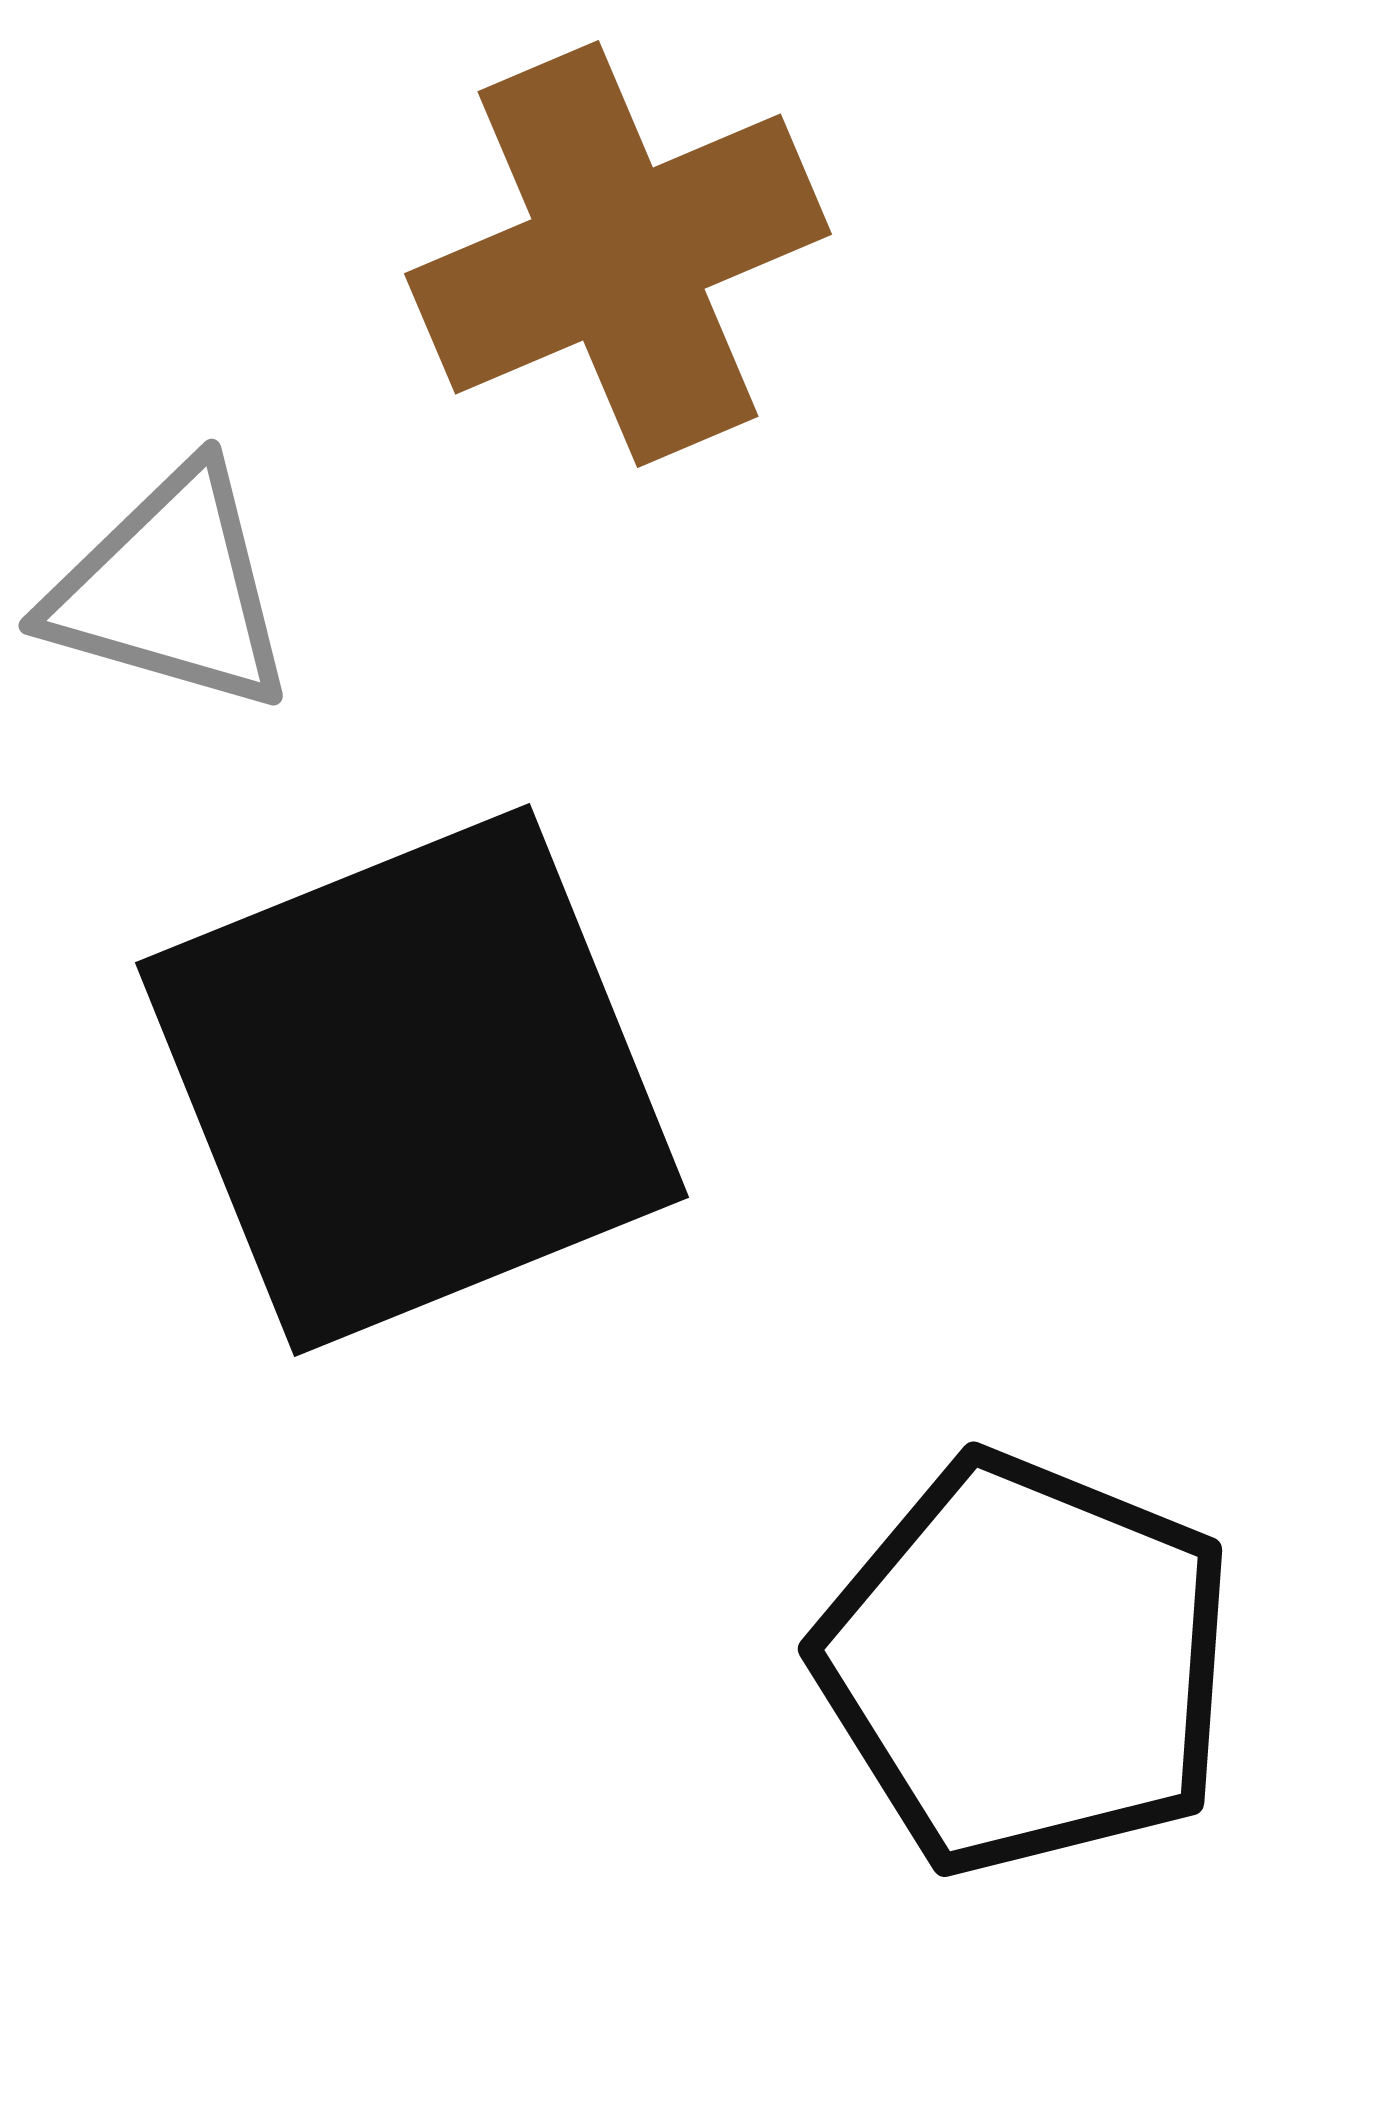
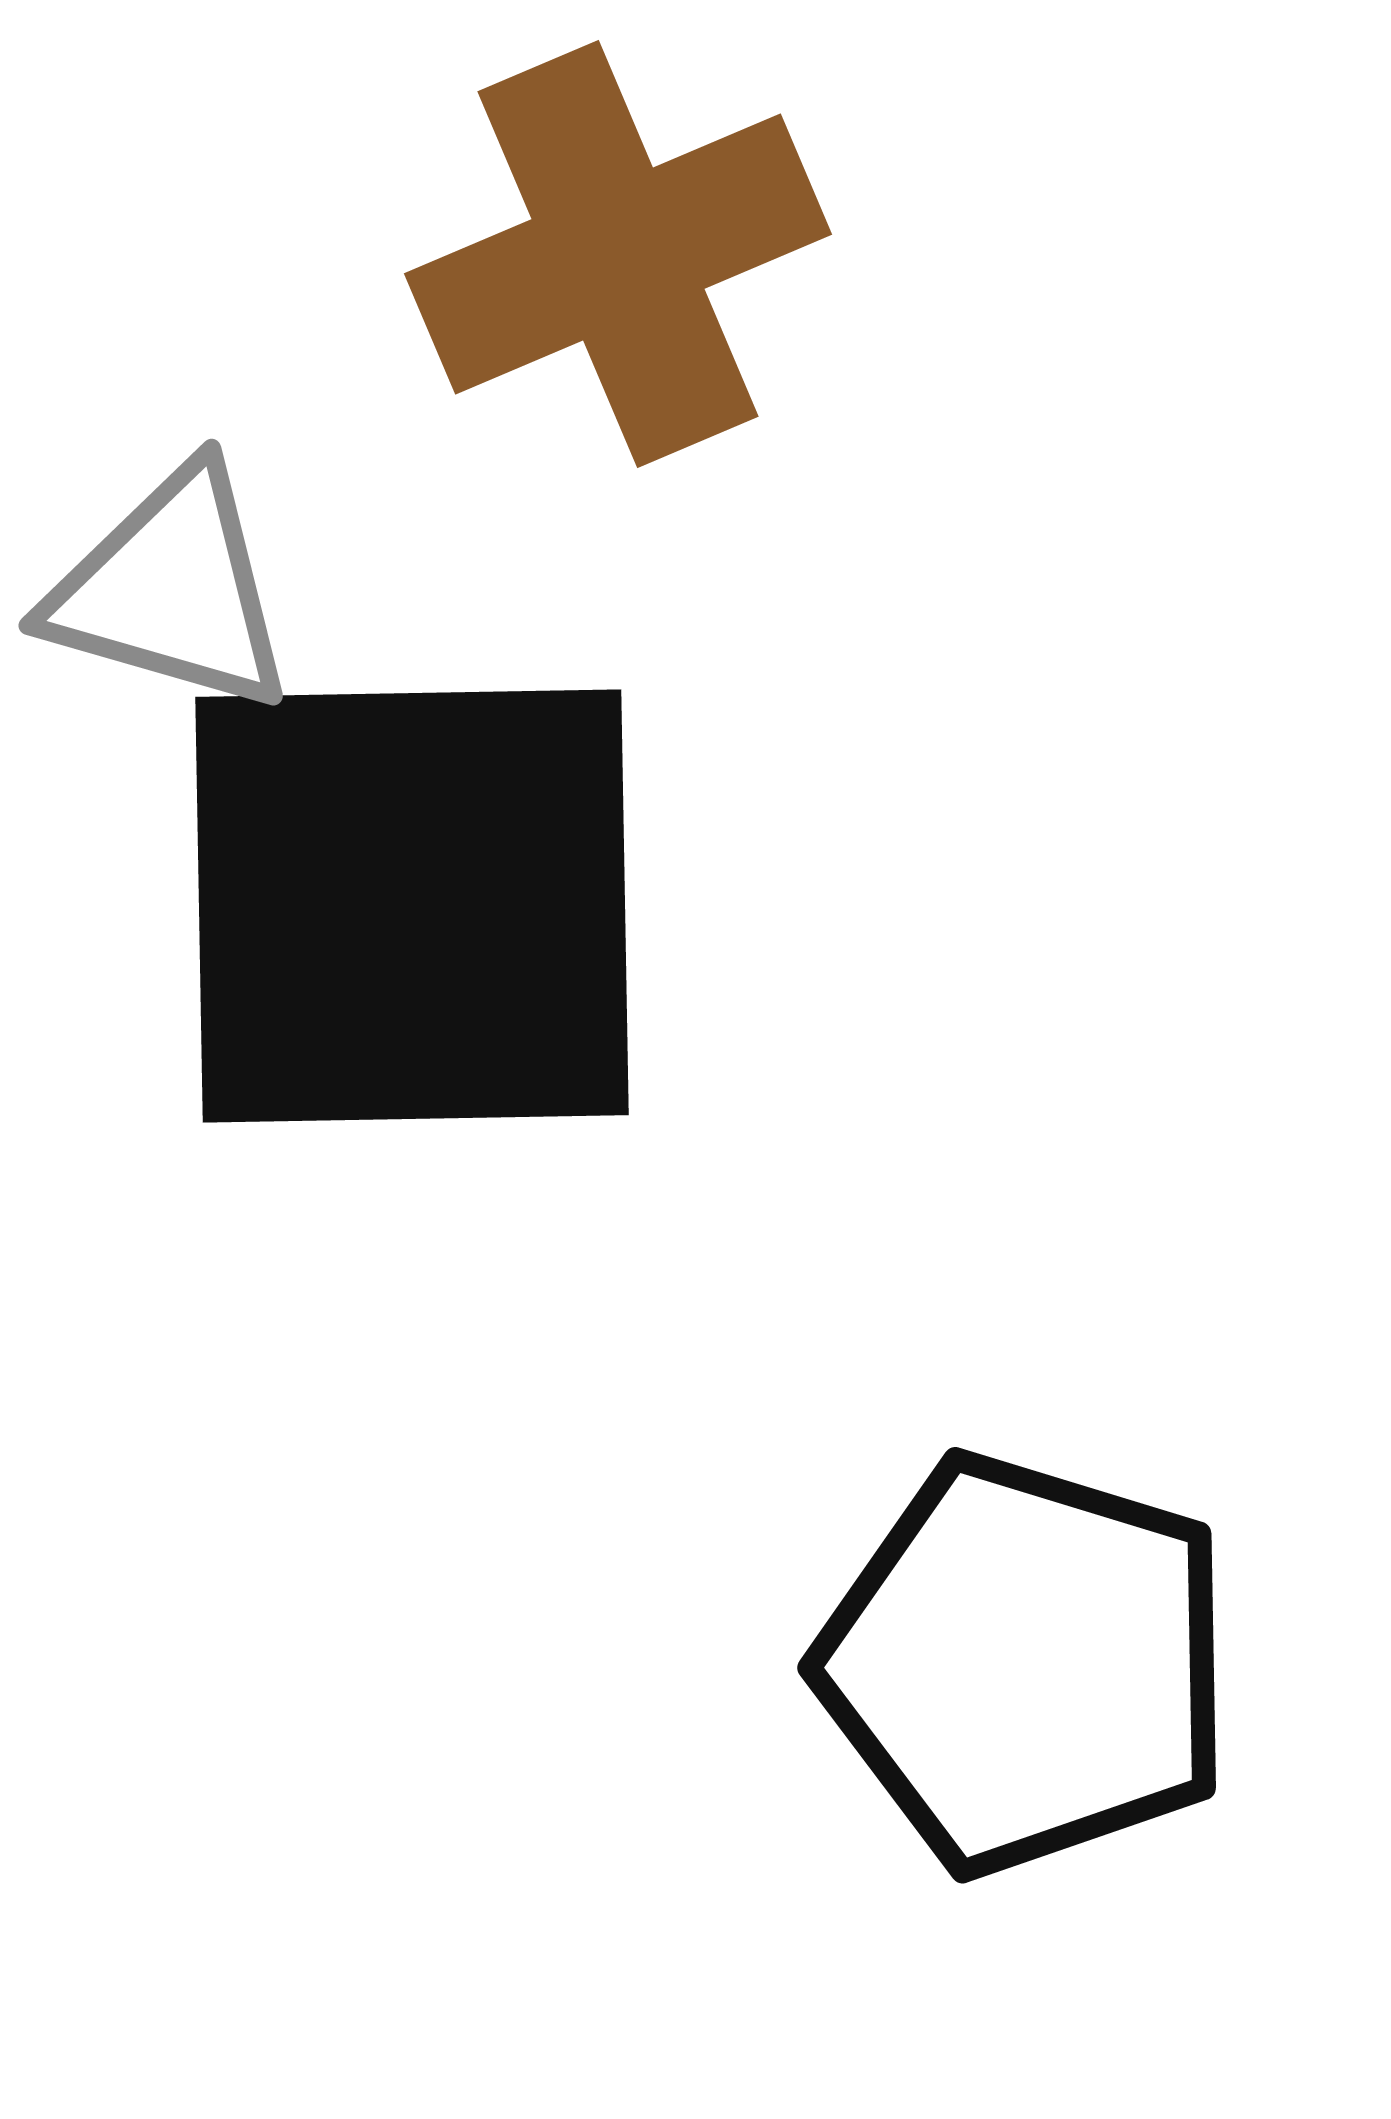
black square: moved 174 px up; rotated 21 degrees clockwise
black pentagon: rotated 5 degrees counterclockwise
